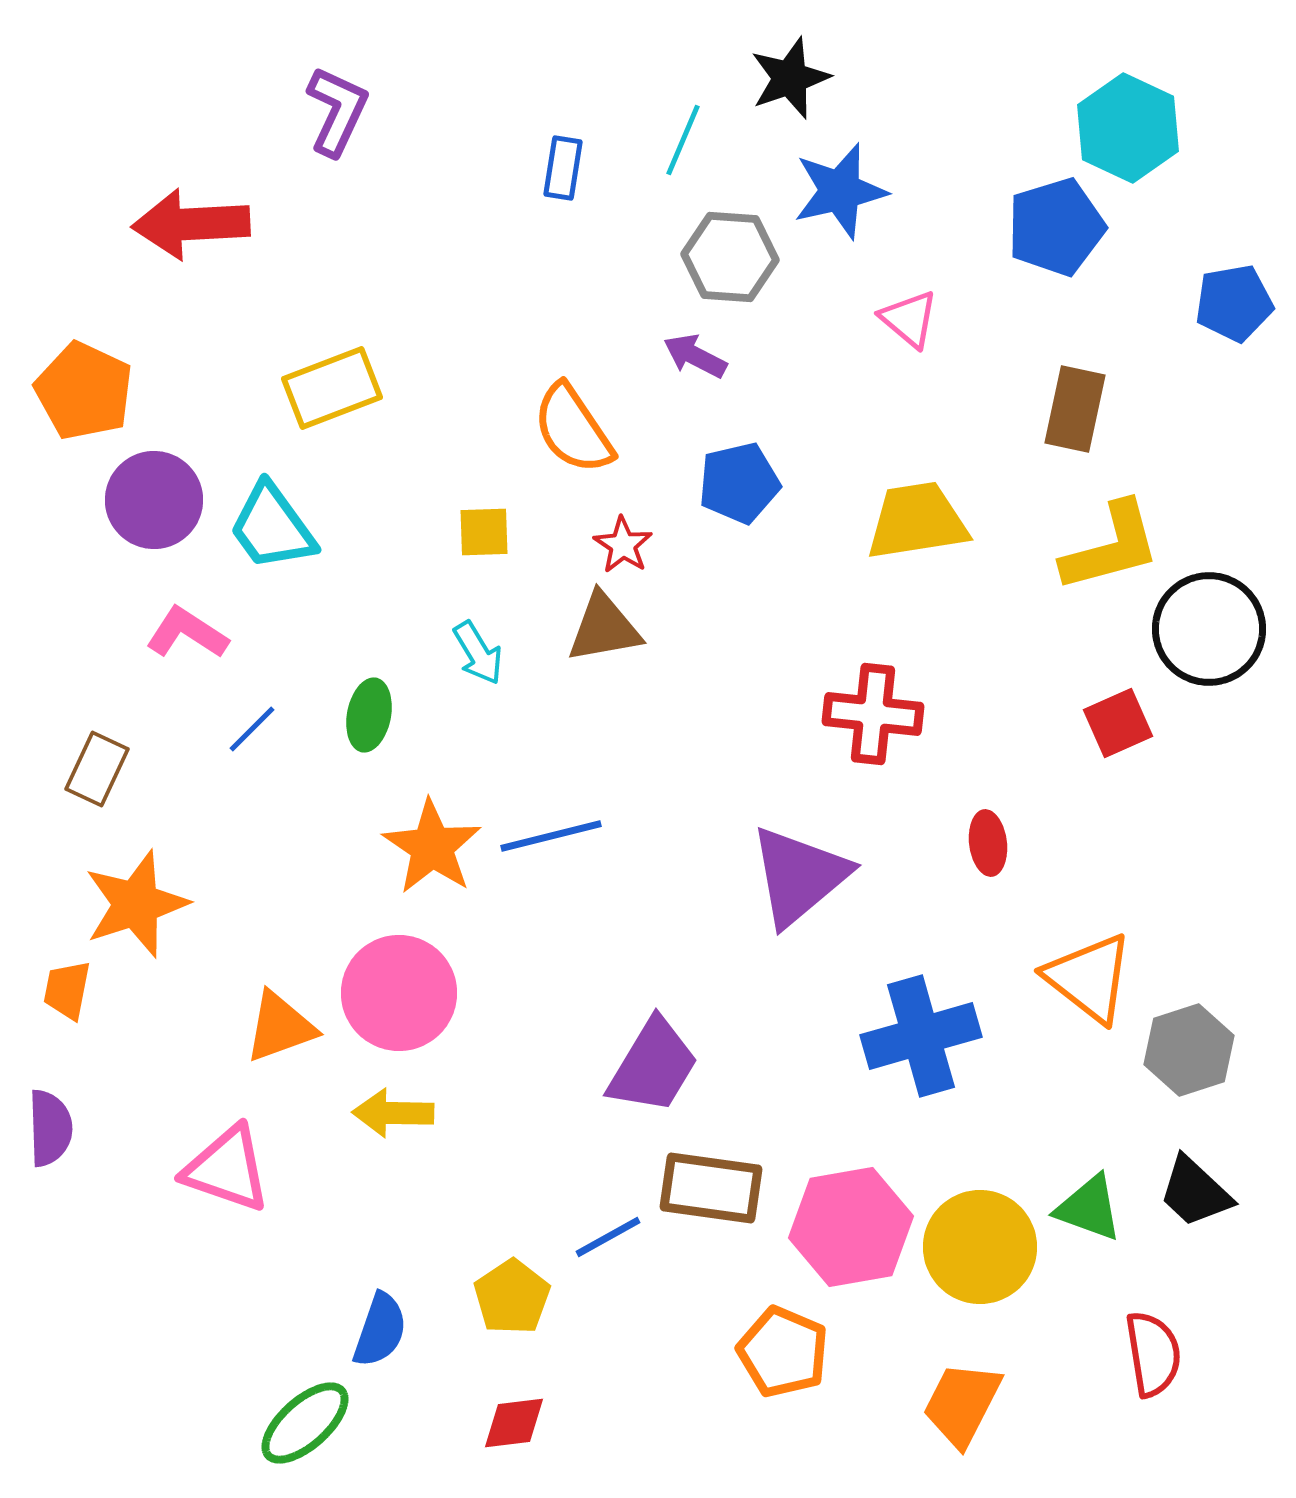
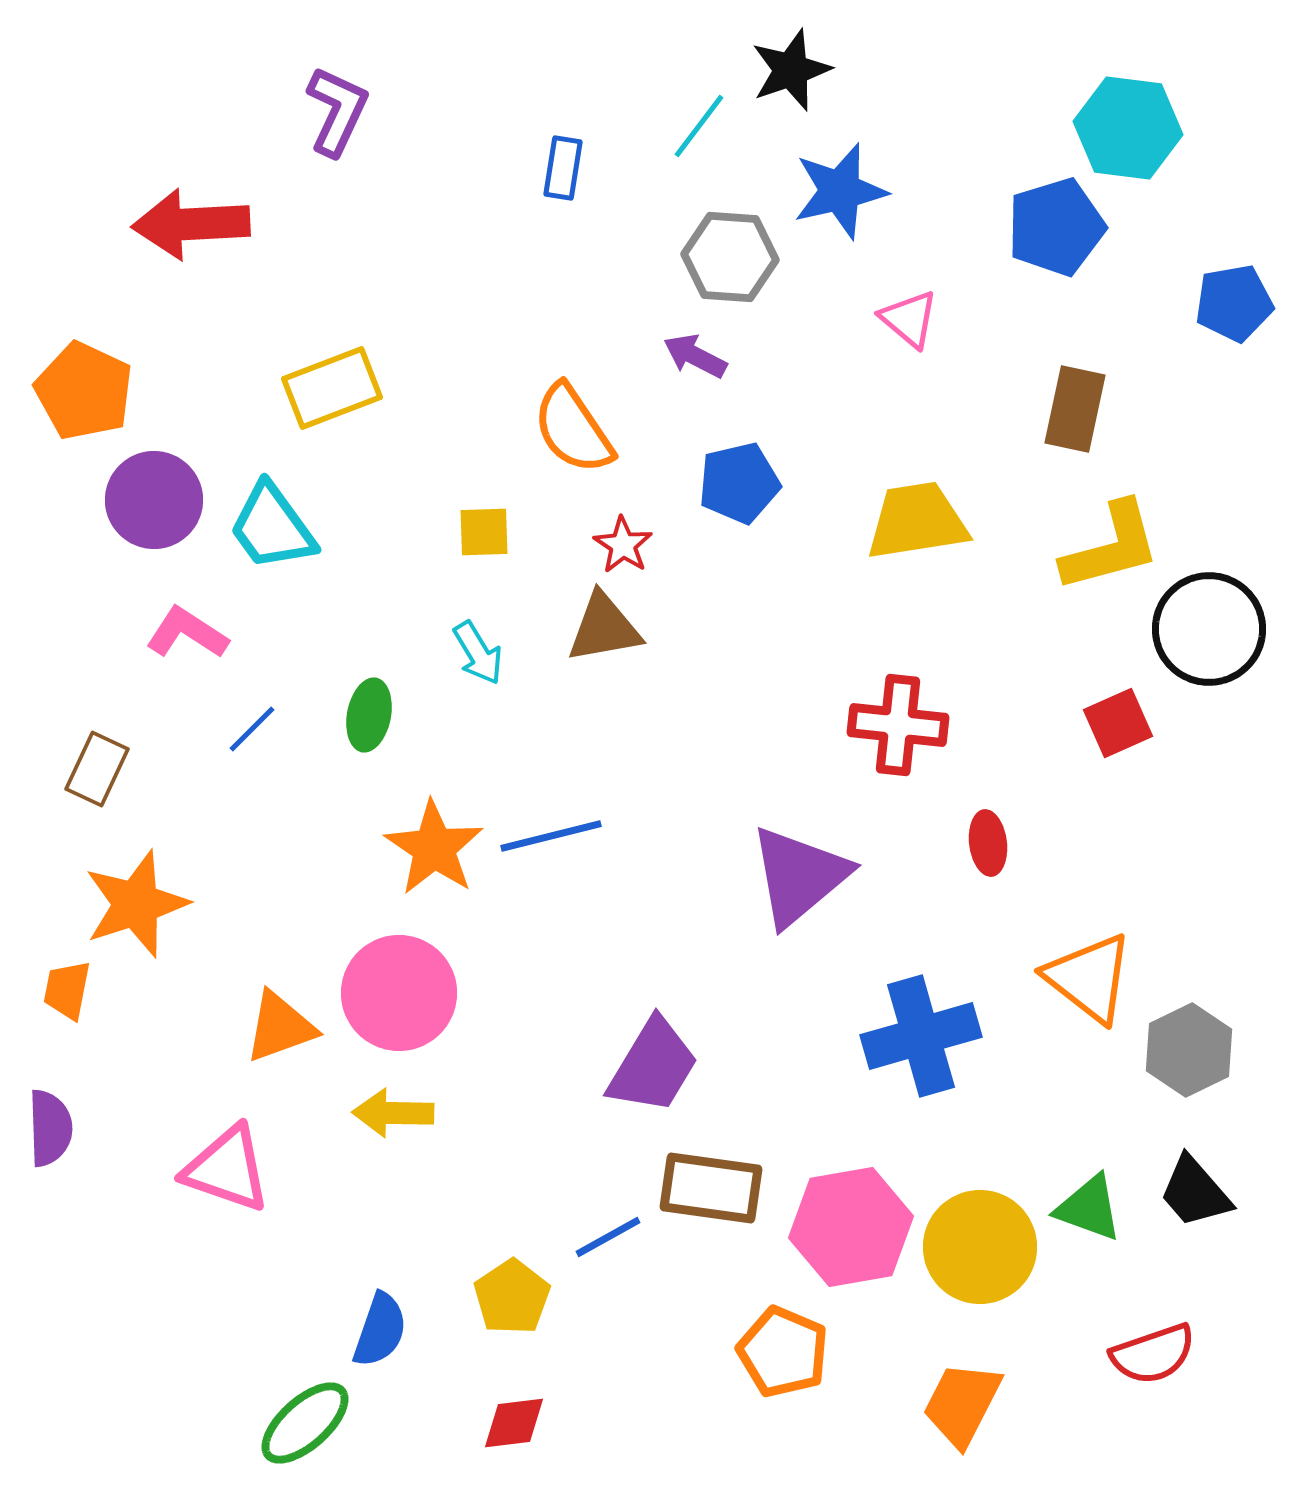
black star at (790, 78): moved 1 px right, 8 px up
cyan hexagon at (1128, 128): rotated 18 degrees counterclockwise
cyan line at (683, 140): moved 16 px right, 14 px up; rotated 14 degrees clockwise
red cross at (873, 714): moved 25 px right, 11 px down
orange star at (432, 847): moved 2 px right, 1 px down
gray hexagon at (1189, 1050): rotated 8 degrees counterclockwise
black trapezoid at (1195, 1192): rotated 6 degrees clockwise
red semicircle at (1153, 1354): rotated 80 degrees clockwise
